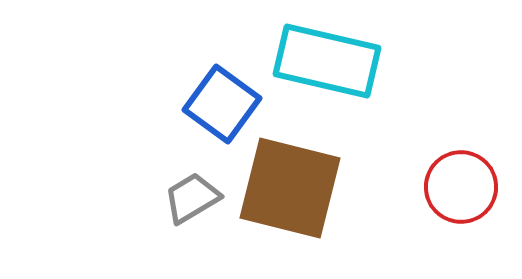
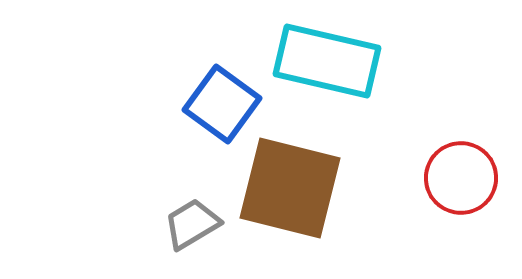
red circle: moved 9 px up
gray trapezoid: moved 26 px down
